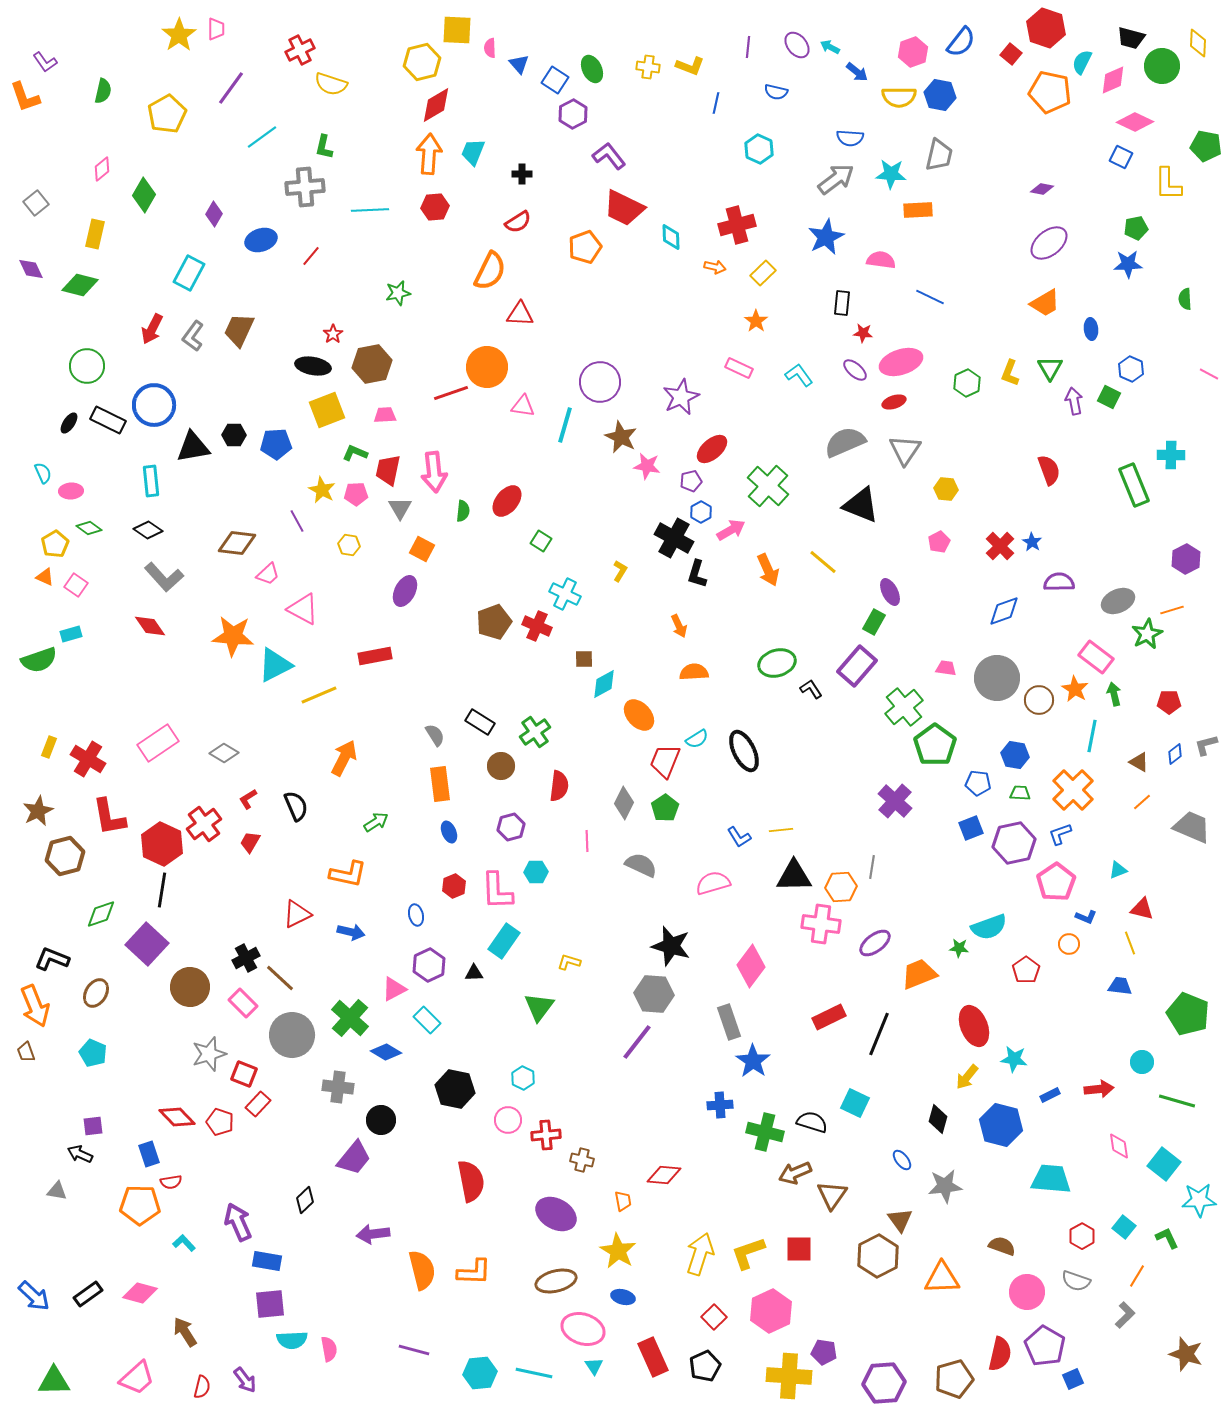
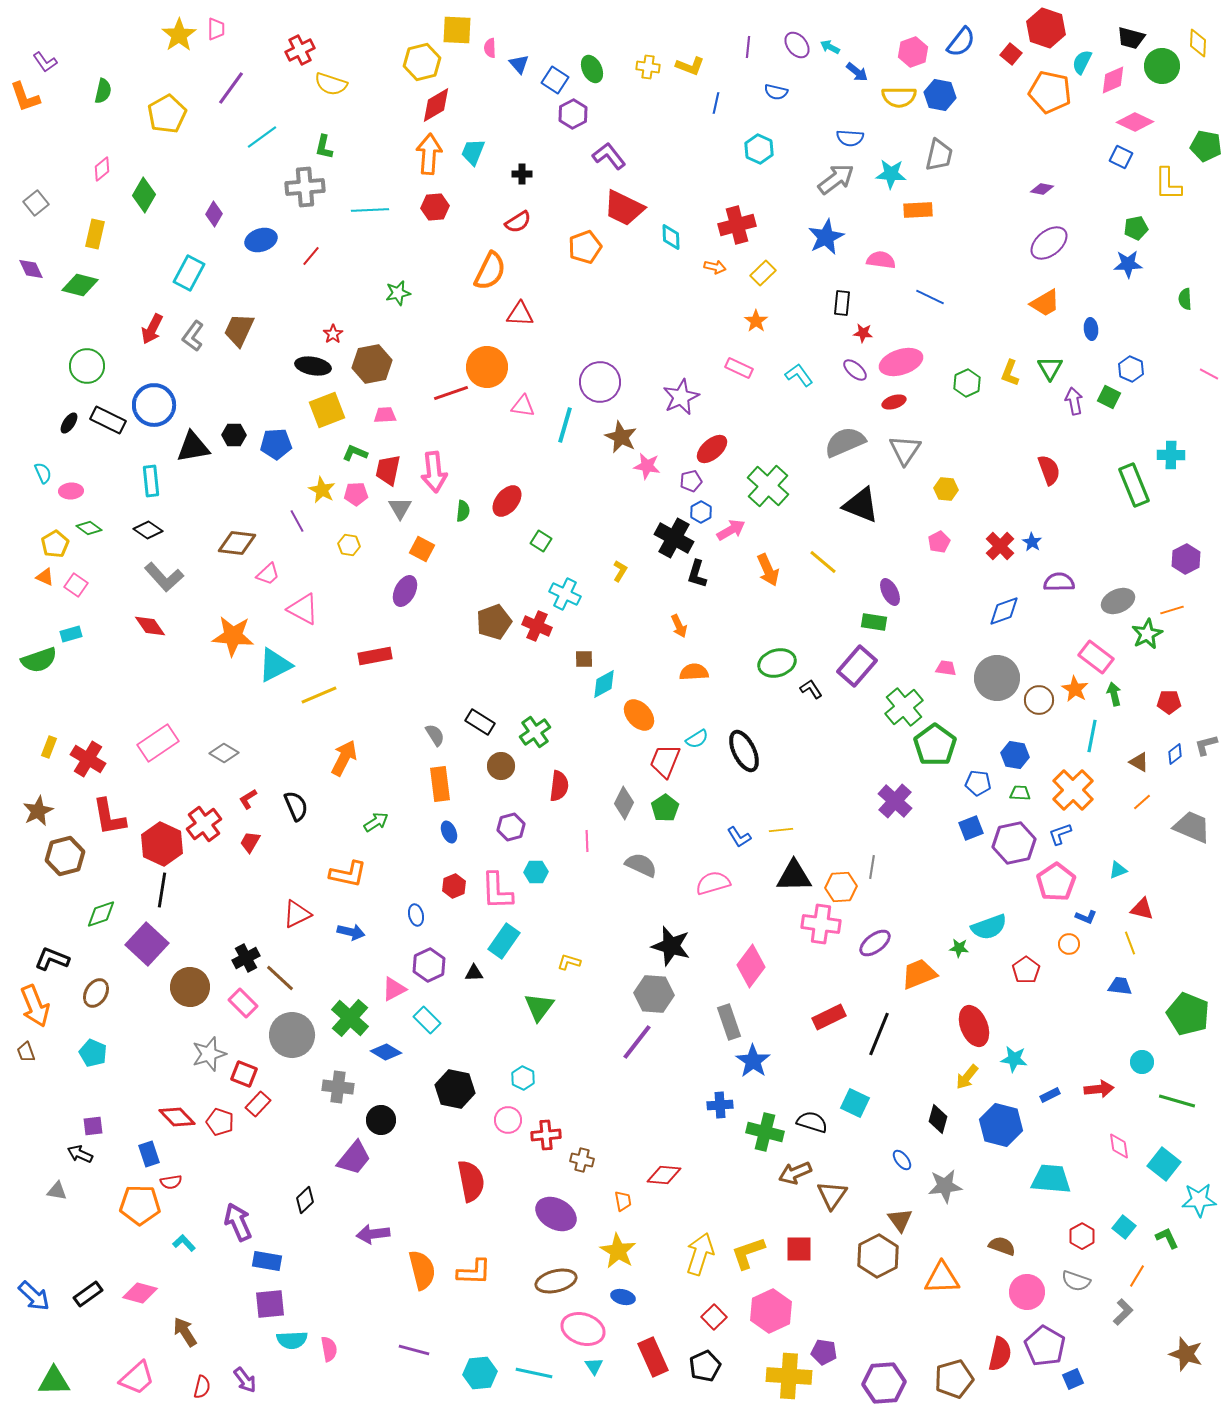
green rectangle at (874, 622): rotated 70 degrees clockwise
gray L-shape at (1125, 1315): moved 2 px left, 3 px up
